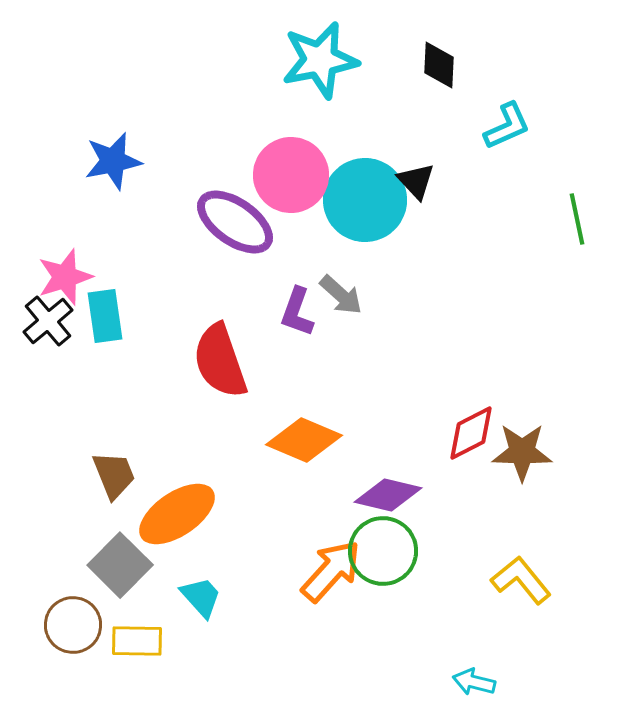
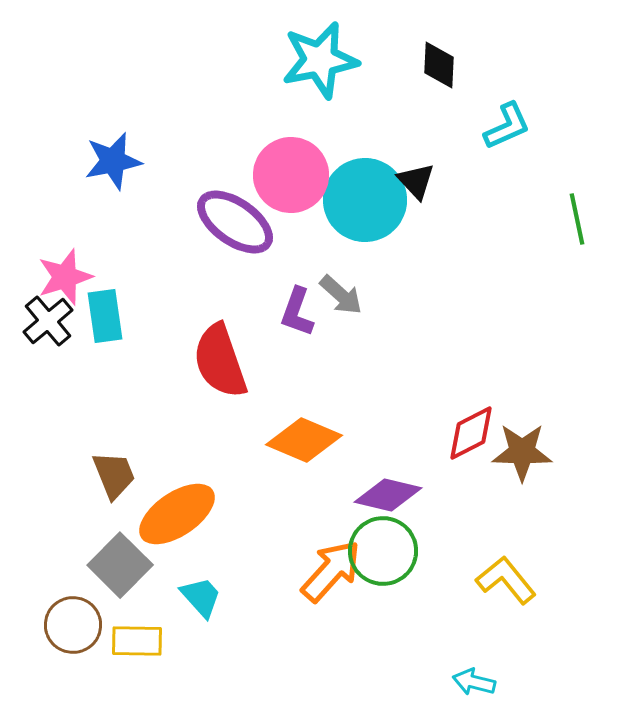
yellow L-shape: moved 15 px left
